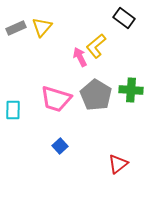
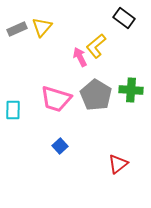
gray rectangle: moved 1 px right, 1 px down
